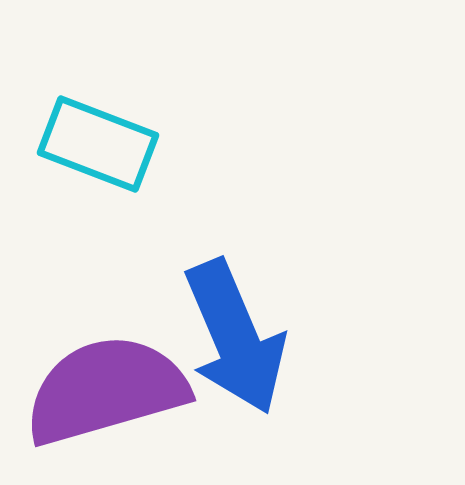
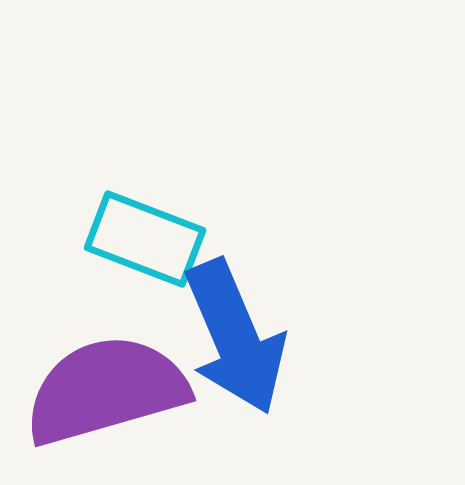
cyan rectangle: moved 47 px right, 95 px down
